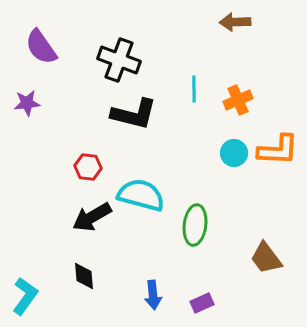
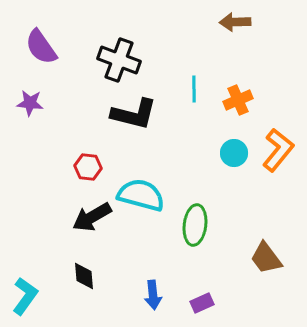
purple star: moved 3 px right; rotated 12 degrees clockwise
orange L-shape: rotated 54 degrees counterclockwise
